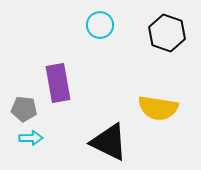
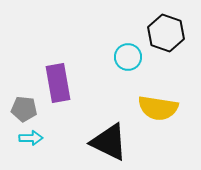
cyan circle: moved 28 px right, 32 px down
black hexagon: moved 1 px left
